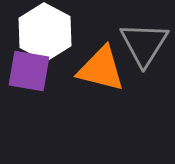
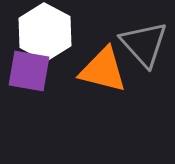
gray triangle: rotated 14 degrees counterclockwise
orange triangle: moved 2 px right, 1 px down
